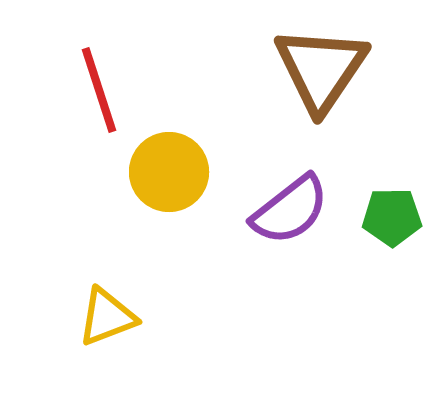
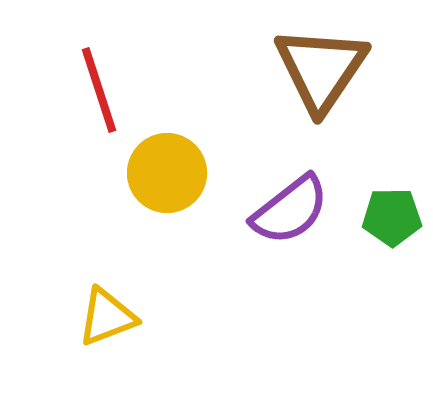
yellow circle: moved 2 px left, 1 px down
